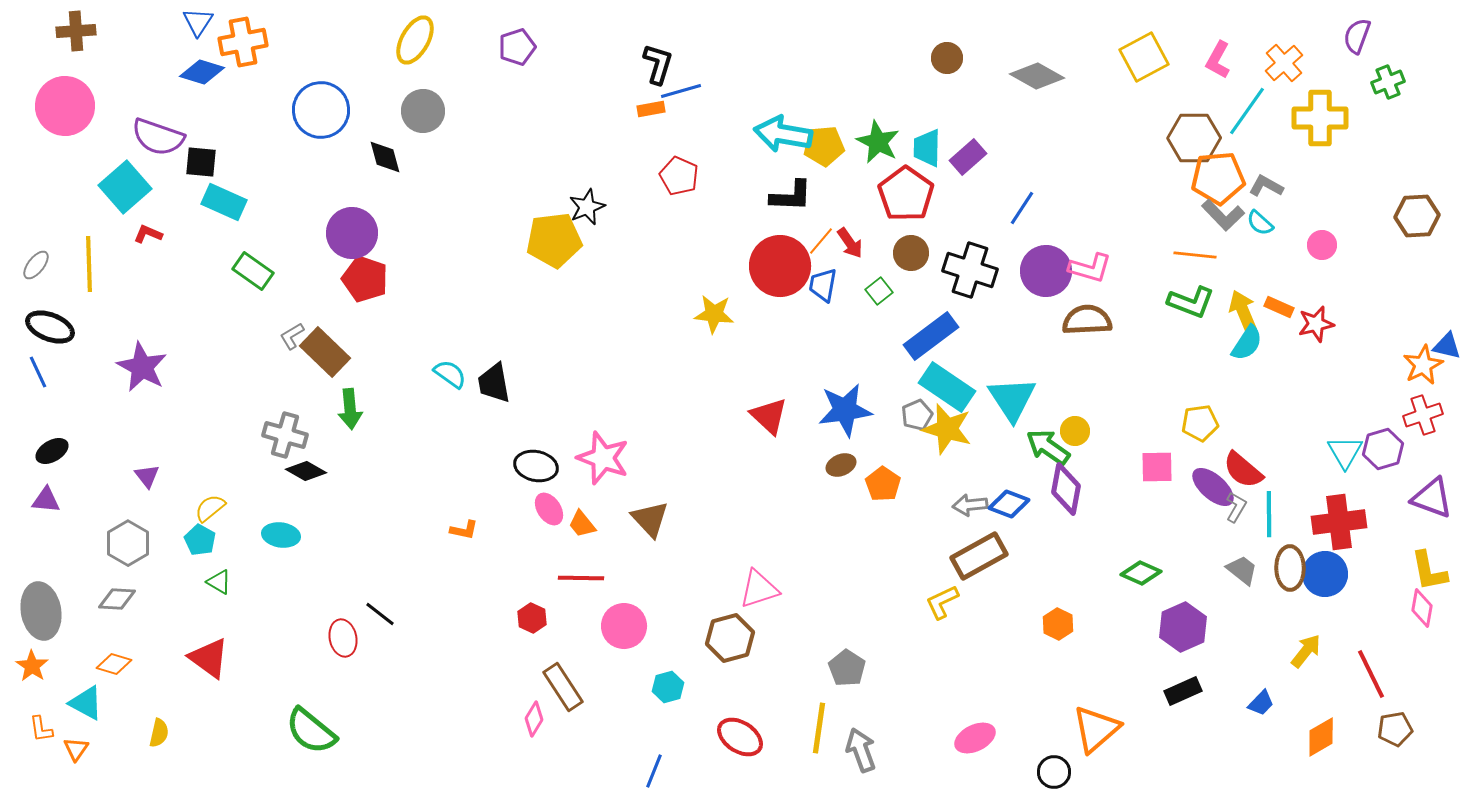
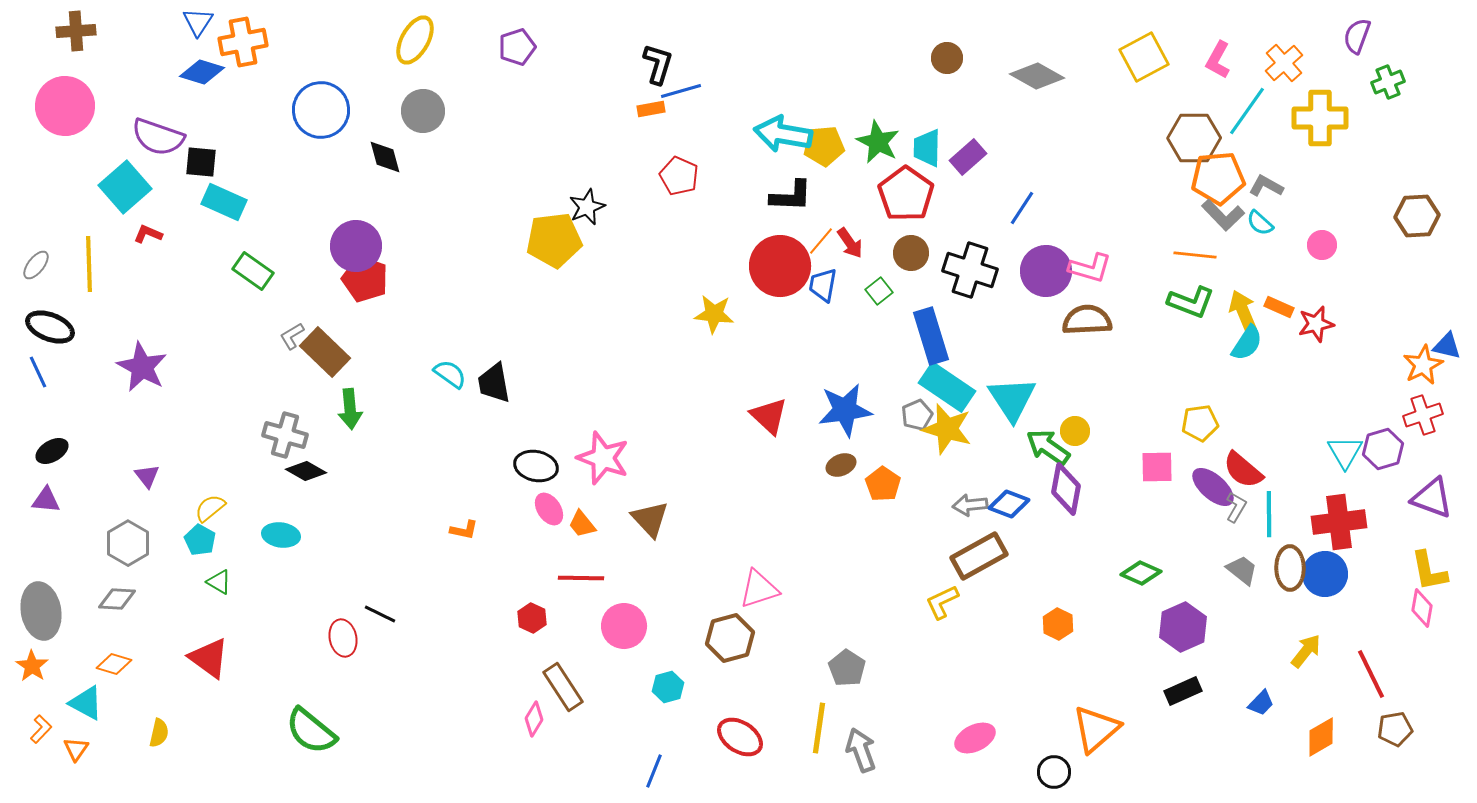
purple circle at (352, 233): moved 4 px right, 13 px down
blue rectangle at (931, 336): rotated 70 degrees counterclockwise
black line at (380, 614): rotated 12 degrees counterclockwise
orange L-shape at (41, 729): rotated 128 degrees counterclockwise
